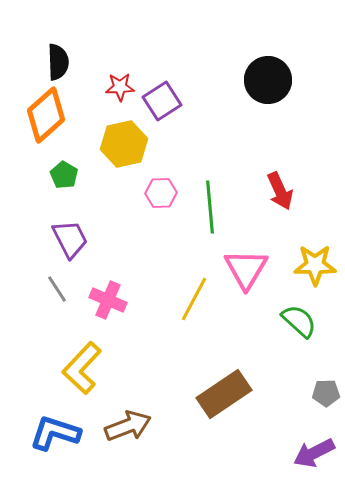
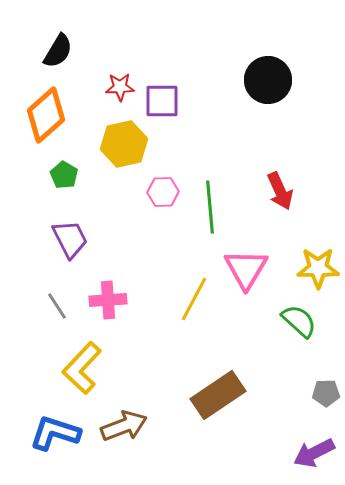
black semicircle: moved 11 px up; rotated 33 degrees clockwise
purple square: rotated 33 degrees clockwise
pink hexagon: moved 2 px right, 1 px up
yellow star: moved 3 px right, 3 px down
gray line: moved 17 px down
pink cross: rotated 27 degrees counterclockwise
brown rectangle: moved 6 px left, 1 px down
brown arrow: moved 4 px left
